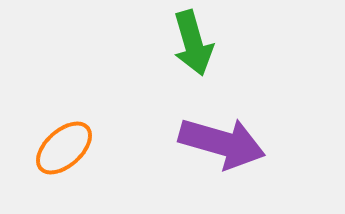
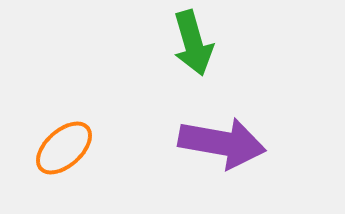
purple arrow: rotated 6 degrees counterclockwise
